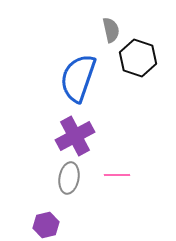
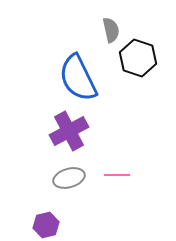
blue semicircle: rotated 45 degrees counterclockwise
purple cross: moved 6 px left, 5 px up
gray ellipse: rotated 64 degrees clockwise
